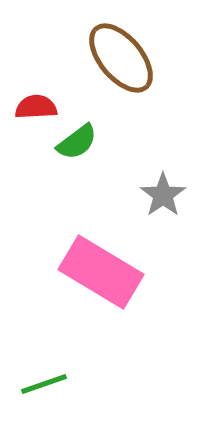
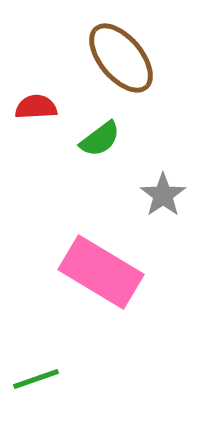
green semicircle: moved 23 px right, 3 px up
green line: moved 8 px left, 5 px up
